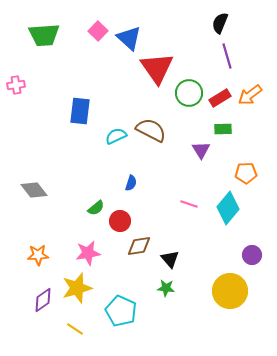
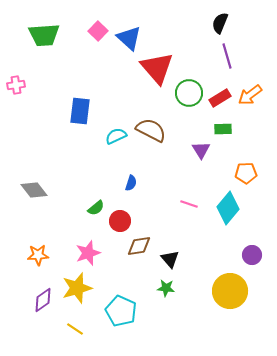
red triangle: rotated 6 degrees counterclockwise
pink star: rotated 10 degrees counterclockwise
